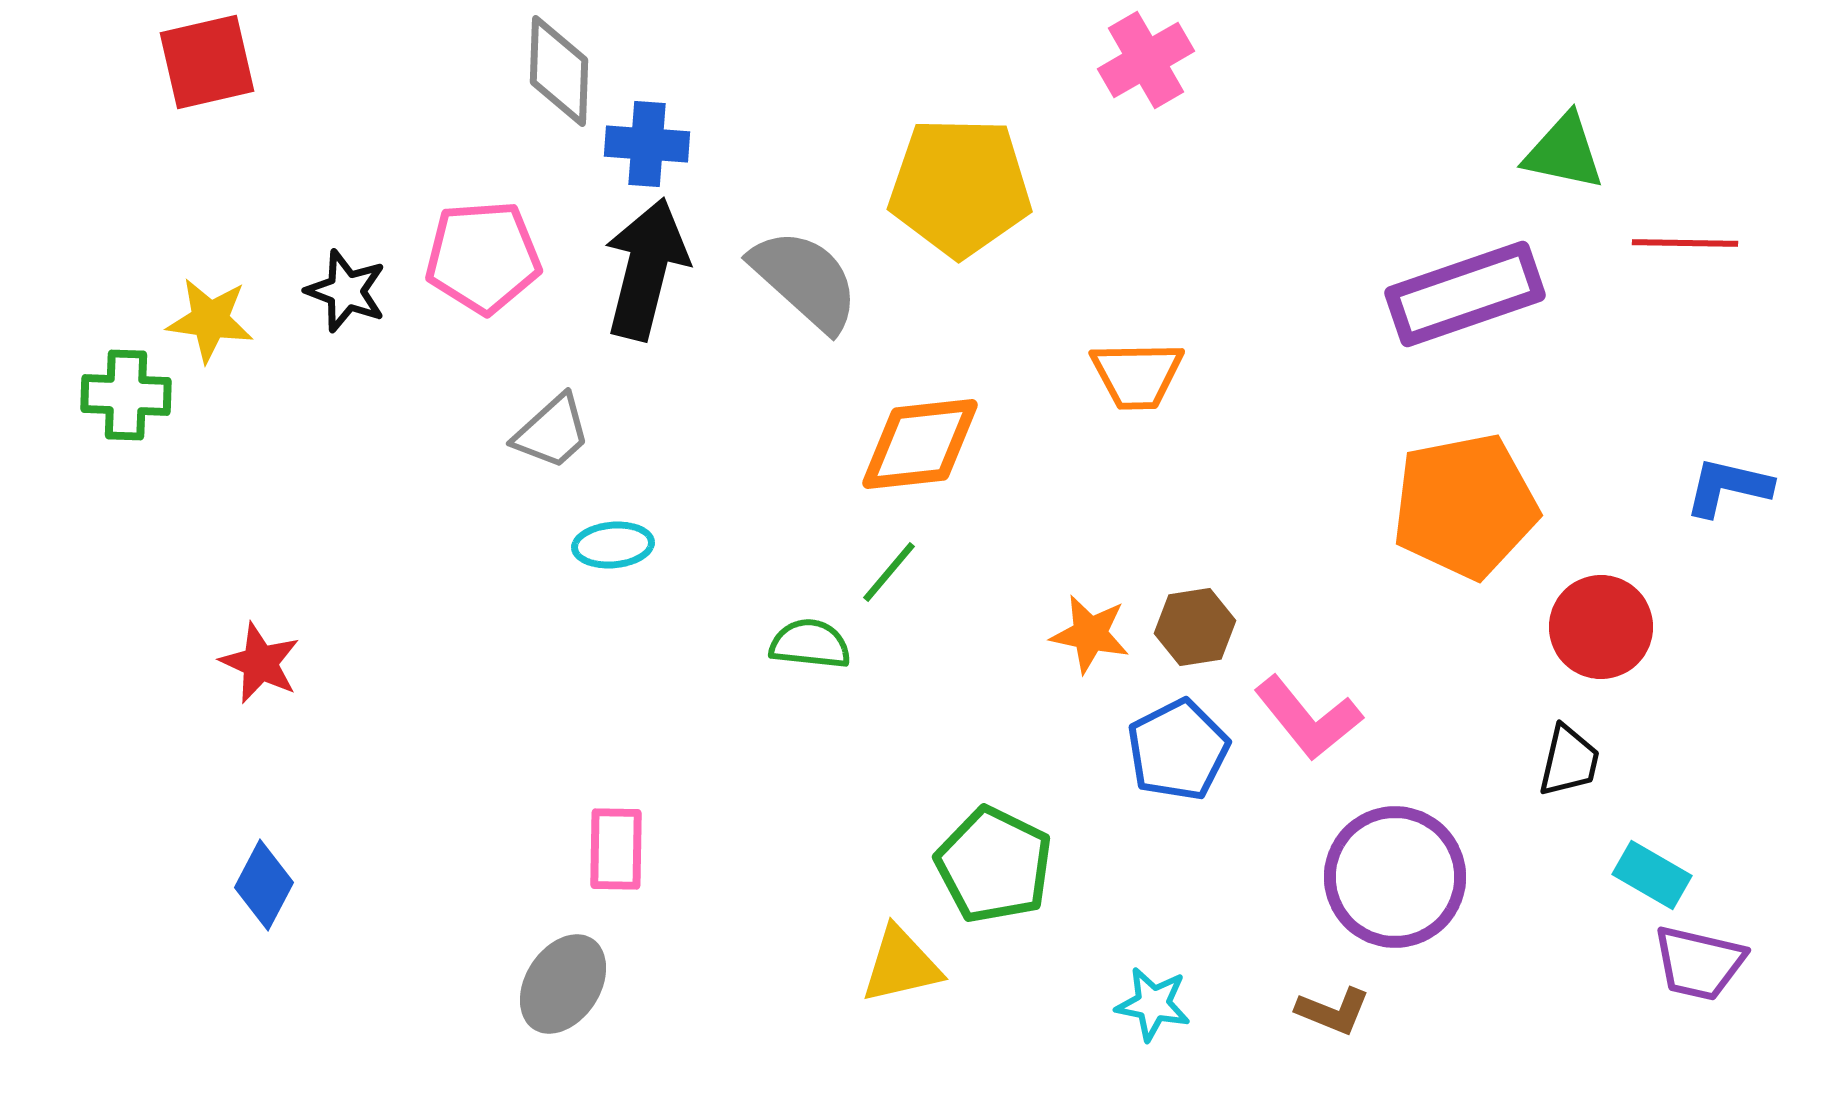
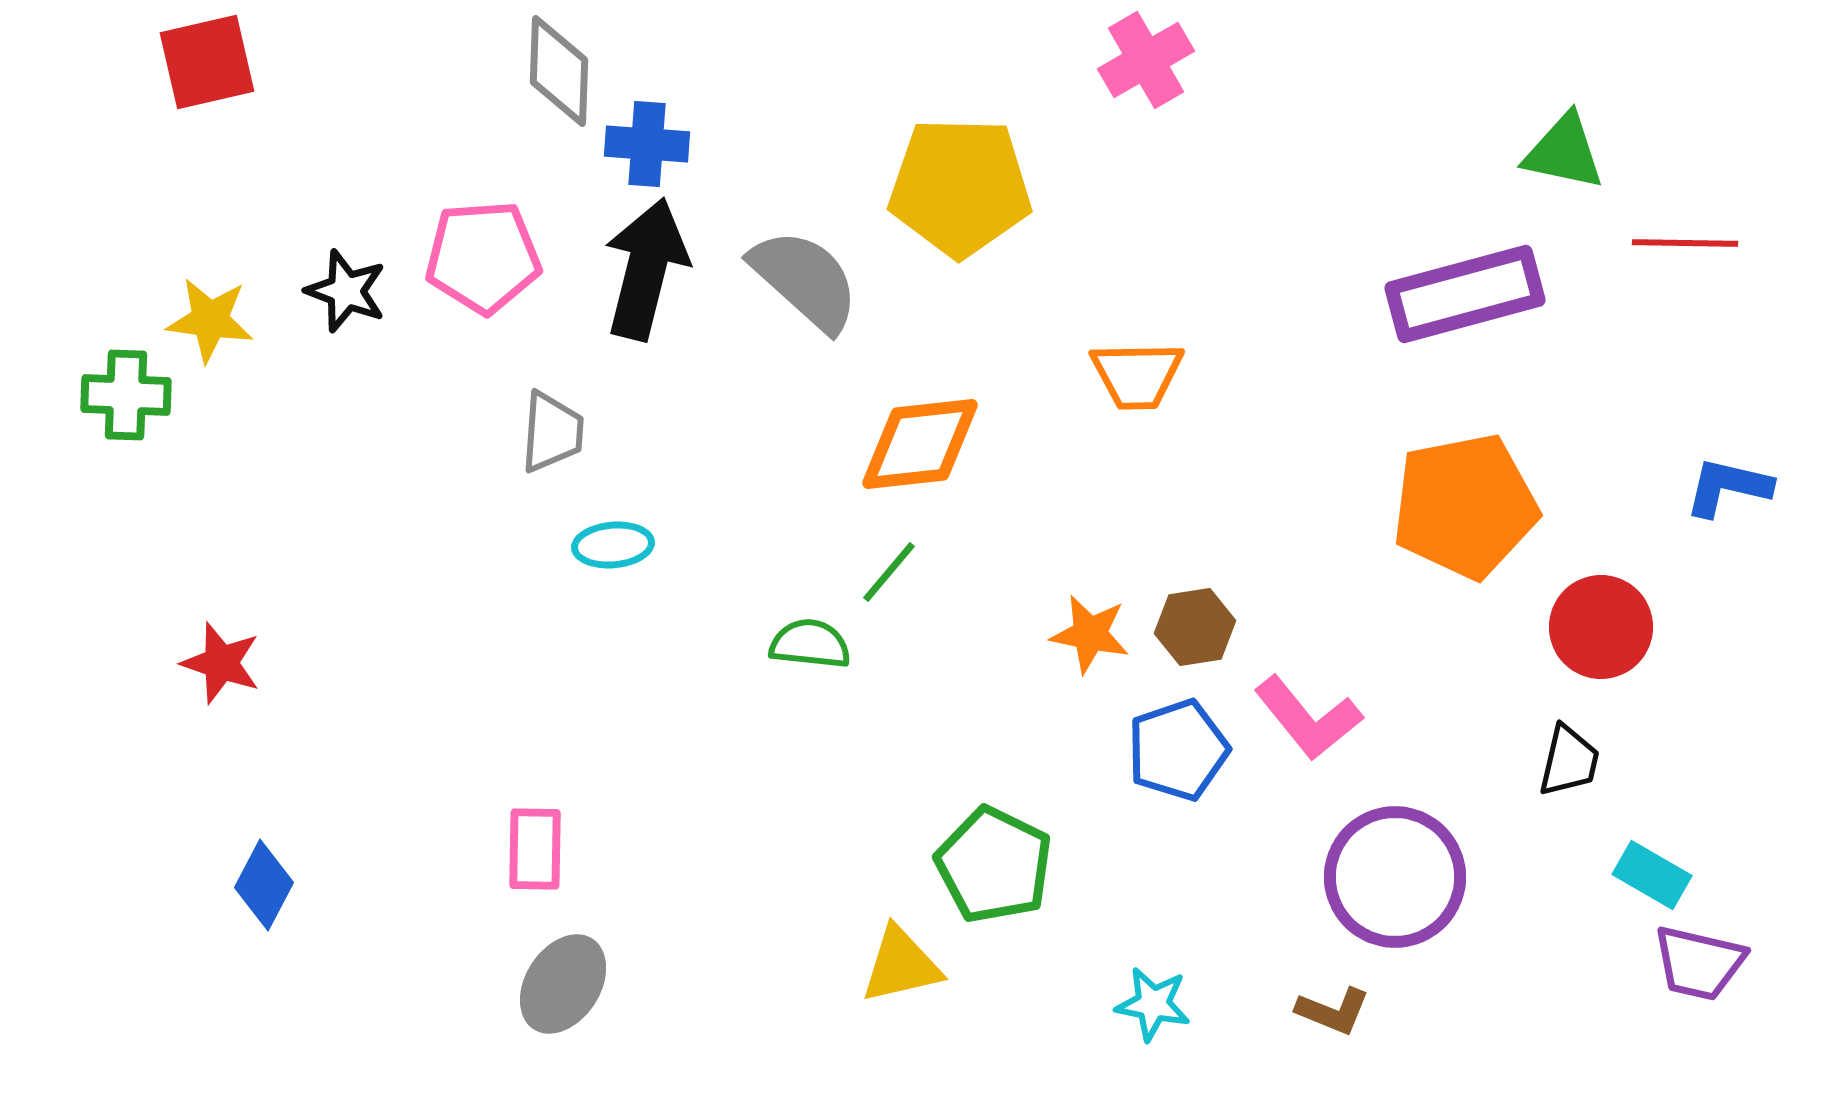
purple rectangle: rotated 4 degrees clockwise
gray trapezoid: rotated 44 degrees counterclockwise
red star: moved 39 px left; rotated 6 degrees counterclockwise
blue pentagon: rotated 8 degrees clockwise
pink rectangle: moved 81 px left
